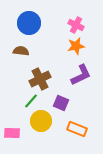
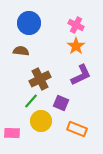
orange star: rotated 24 degrees counterclockwise
